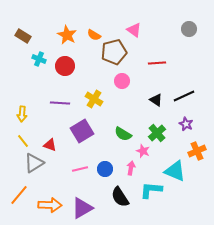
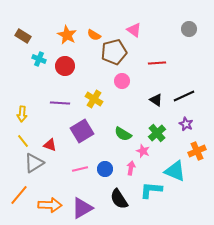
black semicircle: moved 1 px left, 2 px down
